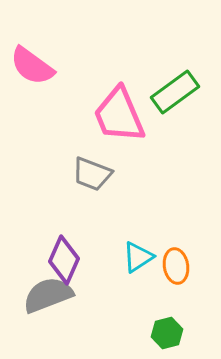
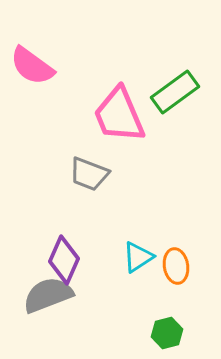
gray trapezoid: moved 3 px left
